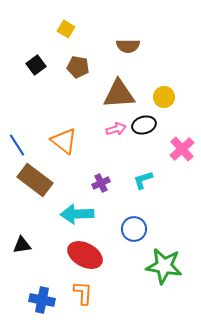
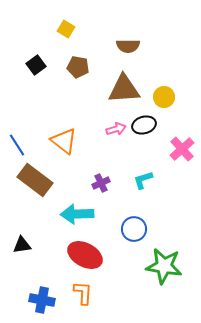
brown triangle: moved 5 px right, 5 px up
